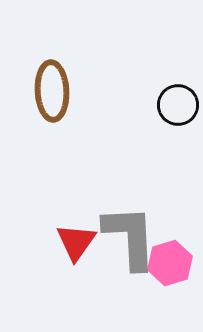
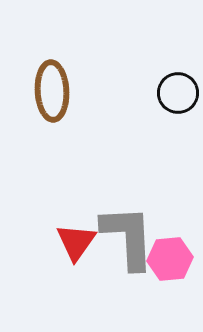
black circle: moved 12 px up
gray L-shape: moved 2 px left
pink hexagon: moved 4 px up; rotated 12 degrees clockwise
